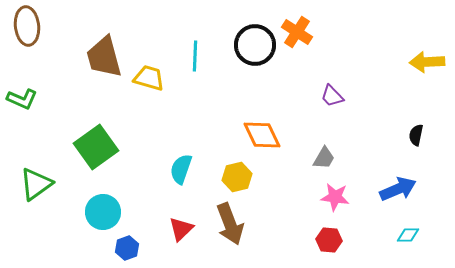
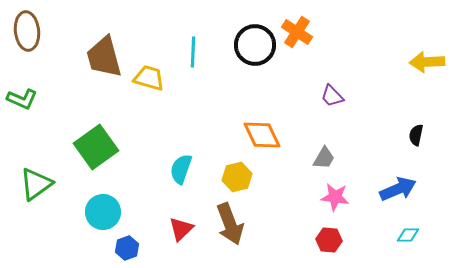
brown ellipse: moved 5 px down
cyan line: moved 2 px left, 4 px up
